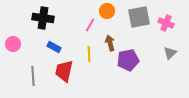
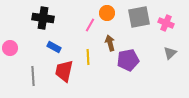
orange circle: moved 2 px down
pink circle: moved 3 px left, 4 px down
yellow line: moved 1 px left, 3 px down
